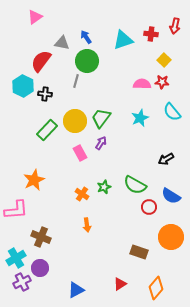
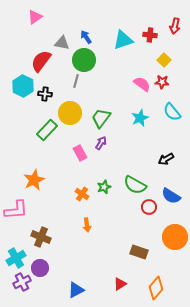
red cross: moved 1 px left, 1 px down
green circle: moved 3 px left, 1 px up
pink semicircle: rotated 36 degrees clockwise
yellow circle: moved 5 px left, 8 px up
orange circle: moved 4 px right
